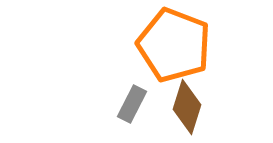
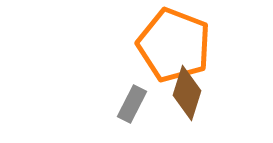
brown diamond: moved 14 px up
